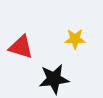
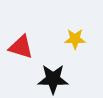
black star: moved 1 px left; rotated 8 degrees clockwise
